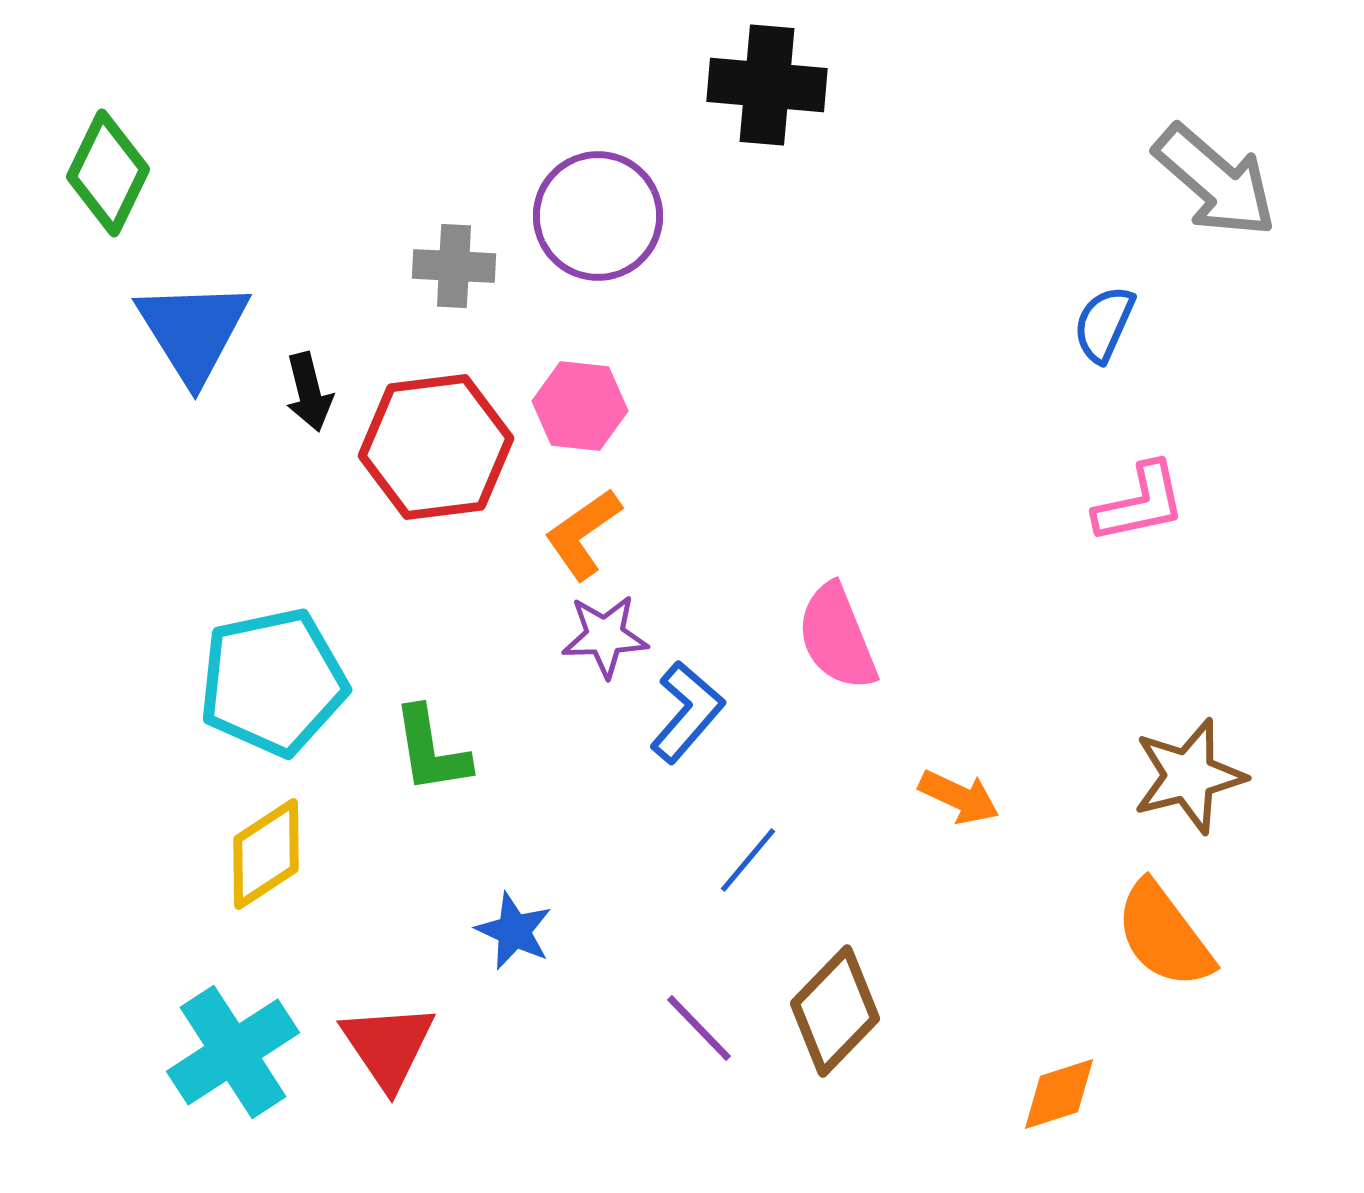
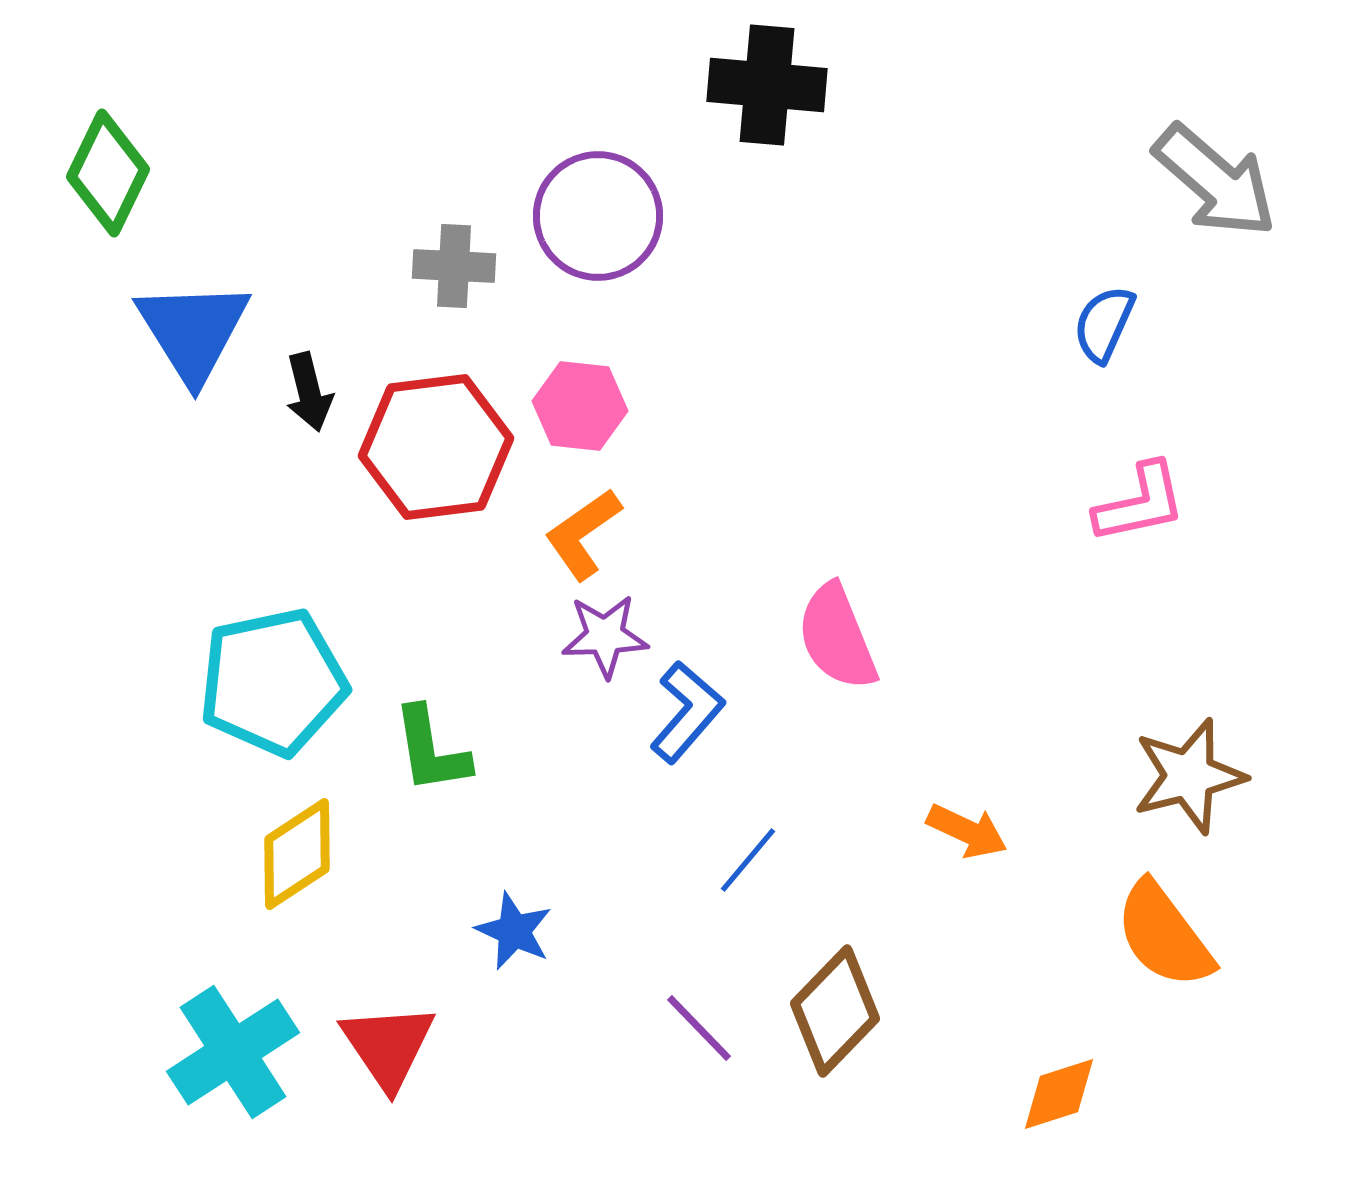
orange arrow: moved 8 px right, 34 px down
yellow diamond: moved 31 px right
